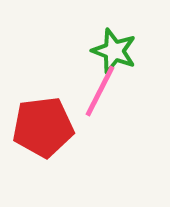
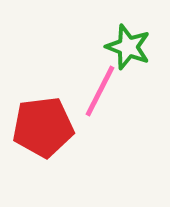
green star: moved 14 px right, 4 px up
